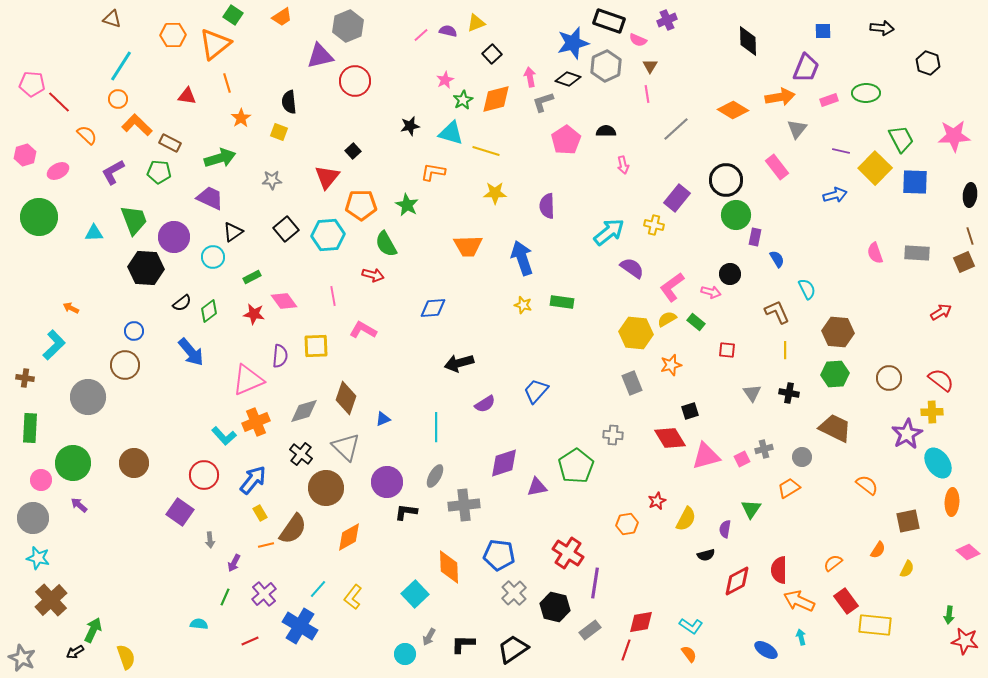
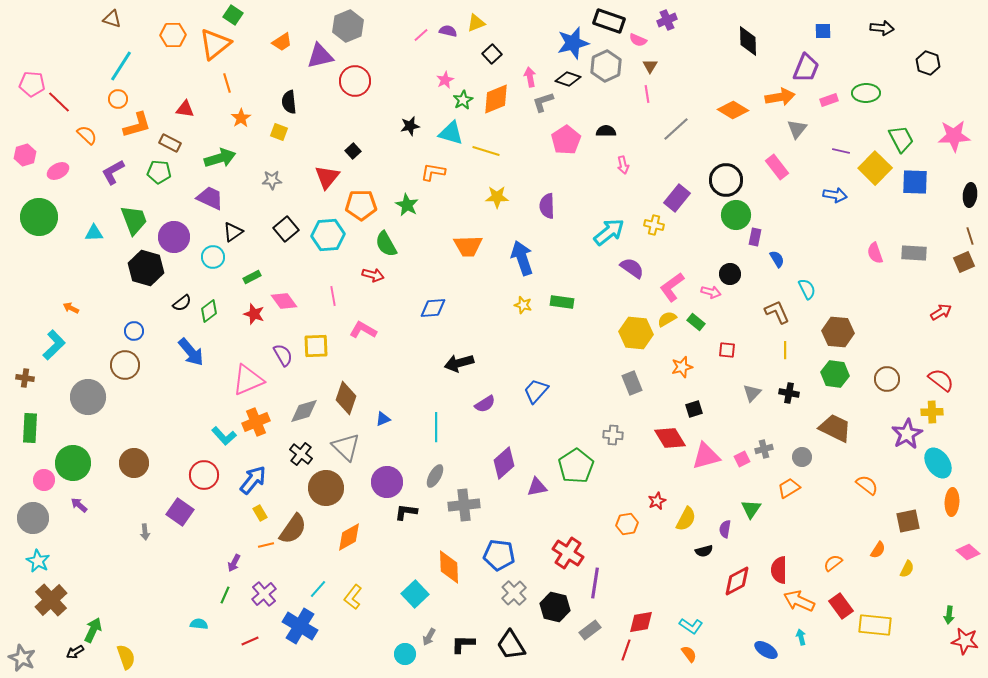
orange trapezoid at (282, 17): moved 25 px down
red triangle at (187, 96): moved 2 px left, 13 px down
orange diamond at (496, 99): rotated 8 degrees counterclockwise
orange L-shape at (137, 125): rotated 120 degrees clockwise
yellow star at (495, 193): moved 2 px right, 4 px down
blue arrow at (835, 195): rotated 25 degrees clockwise
gray rectangle at (917, 253): moved 3 px left
black hexagon at (146, 268): rotated 12 degrees clockwise
red star at (254, 314): rotated 10 degrees clockwise
purple semicircle at (280, 356): moved 3 px right, 1 px up; rotated 35 degrees counterclockwise
orange star at (671, 365): moved 11 px right, 2 px down
green hexagon at (835, 374): rotated 12 degrees clockwise
brown circle at (889, 378): moved 2 px left, 1 px down
gray triangle at (752, 393): rotated 18 degrees clockwise
black square at (690, 411): moved 4 px right, 2 px up
purple diamond at (504, 463): rotated 24 degrees counterclockwise
pink circle at (41, 480): moved 3 px right
gray arrow at (210, 540): moved 65 px left, 8 px up
black semicircle at (706, 555): moved 2 px left, 4 px up
cyan star at (38, 558): moved 3 px down; rotated 15 degrees clockwise
green line at (225, 597): moved 2 px up
red rectangle at (846, 601): moved 5 px left, 5 px down
black trapezoid at (513, 649): moved 2 px left, 4 px up; rotated 88 degrees counterclockwise
